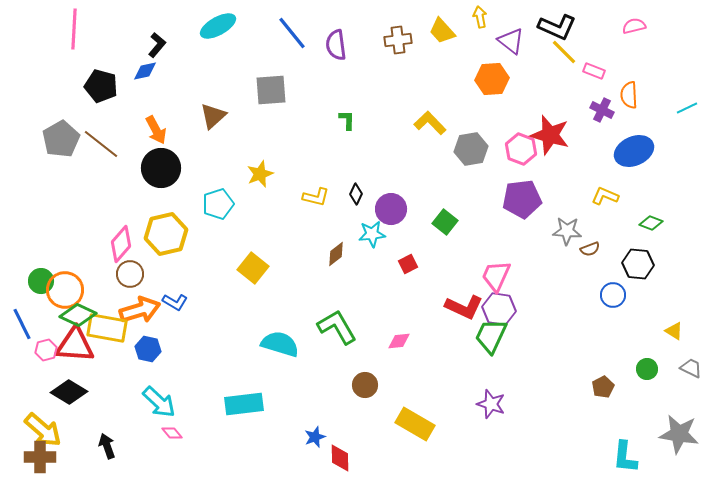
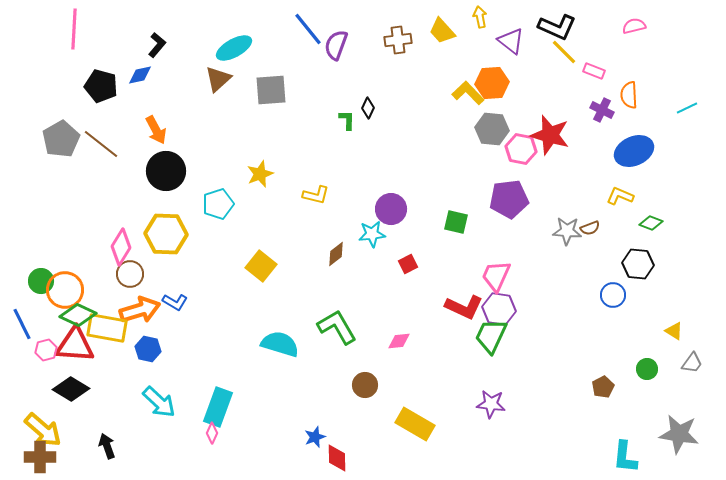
cyan ellipse at (218, 26): moved 16 px right, 22 px down
blue line at (292, 33): moved 16 px right, 4 px up
purple semicircle at (336, 45): rotated 28 degrees clockwise
blue diamond at (145, 71): moved 5 px left, 4 px down
orange hexagon at (492, 79): moved 4 px down
brown triangle at (213, 116): moved 5 px right, 37 px up
yellow L-shape at (430, 123): moved 38 px right, 30 px up
gray hexagon at (471, 149): moved 21 px right, 20 px up; rotated 16 degrees clockwise
pink hexagon at (521, 149): rotated 8 degrees counterclockwise
black circle at (161, 168): moved 5 px right, 3 px down
black diamond at (356, 194): moved 12 px right, 86 px up
yellow L-shape at (605, 196): moved 15 px right
yellow L-shape at (316, 197): moved 2 px up
purple pentagon at (522, 199): moved 13 px left
green square at (445, 222): moved 11 px right; rotated 25 degrees counterclockwise
yellow hexagon at (166, 234): rotated 15 degrees clockwise
pink diamond at (121, 244): moved 3 px down; rotated 9 degrees counterclockwise
brown semicircle at (590, 249): moved 21 px up
yellow square at (253, 268): moved 8 px right, 2 px up
gray trapezoid at (691, 368): moved 1 px right, 5 px up; rotated 100 degrees clockwise
black diamond at (69, 392): moved 2 px right, 3 px up
cyan rectangle at (244, 404): moved 26 px left, 3 px down; rotated 63 degrees counterclockwise
purple star at (491, 404): rotated 12 degrees counterclockwise
pink diamond at (172, 433): moved 40 px right; rotated 65 degrees clockwise
red diamond at (340, 458): moved 3 px left
